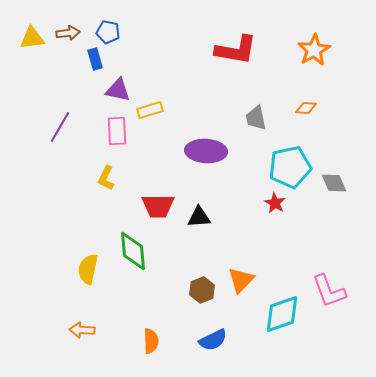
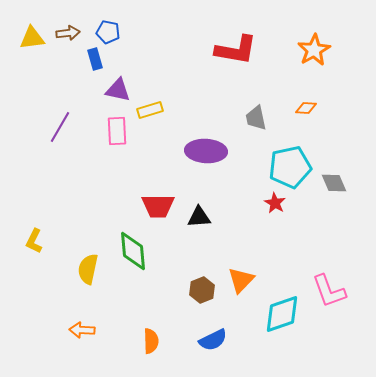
yellow L-shape: moved 72 px left, 63 px down
